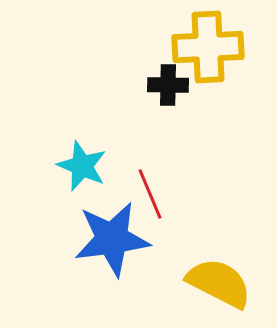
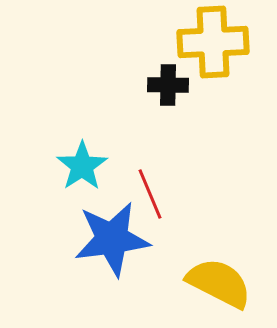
yellow cross: moved 5 px right, 5 px up
cyan star: rotated 15 degrees clockwise
